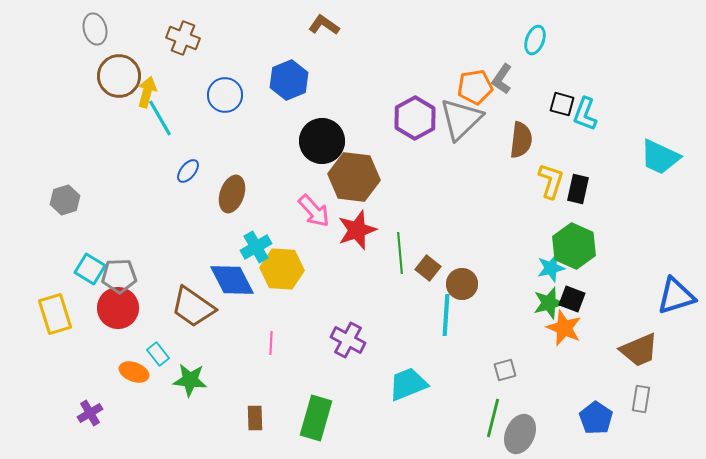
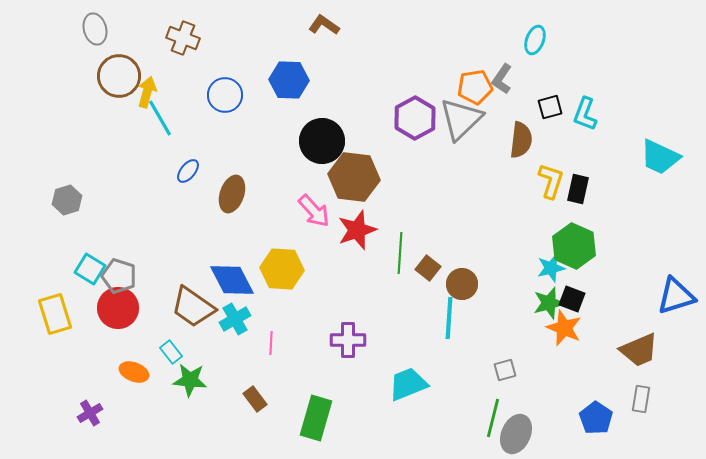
blue hexagon at (289, 80): rotated 24 degrees clockwise
black square at (562, 104): moved 12 px left, 3 px down; rotated 30 degrees counterclockwise
gray hexagon at (65, 200): moved 2 px right
cyan cross at (256, 247): moved 21 px left, 72 px down
green line at (400, 253): rotated 9 degrees clockwise
gray pentagon at (119, 276): rotated 20 degrees clockwise
cyan line at (446, 315): moved 3 px right, 3 px down
purple cross at (348, 340): rotated 28 degrees counterclockwise
cyan rectangle at (158, 354): moved 13 px right, 2 px up
brown rectangle at (255, 418): moved 19 px up; rotated 35 degrees counterclockwise
gray ellipse at (520, 434): moved 4 px left
